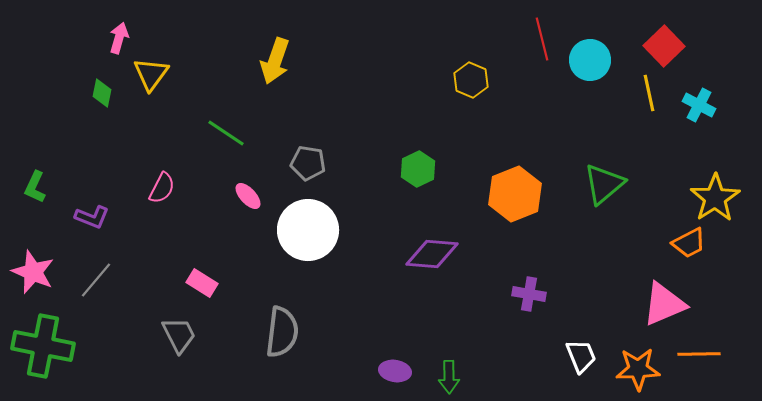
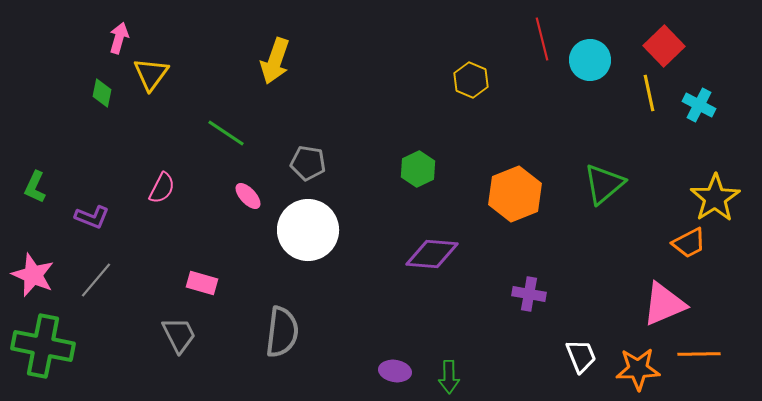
pink star: moved 3 px down
pink rectangle: rotated 16 degrees counterclockwise
